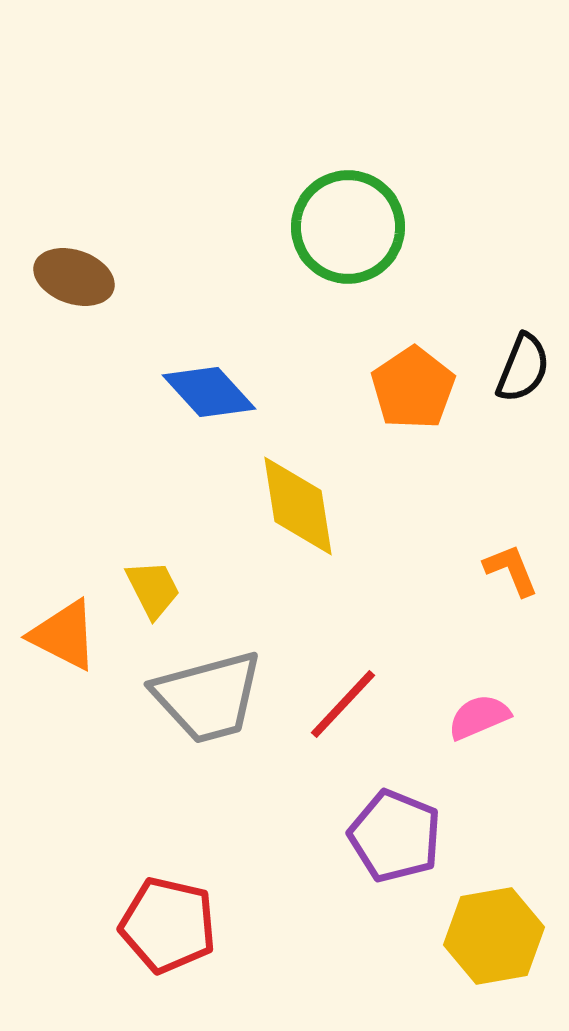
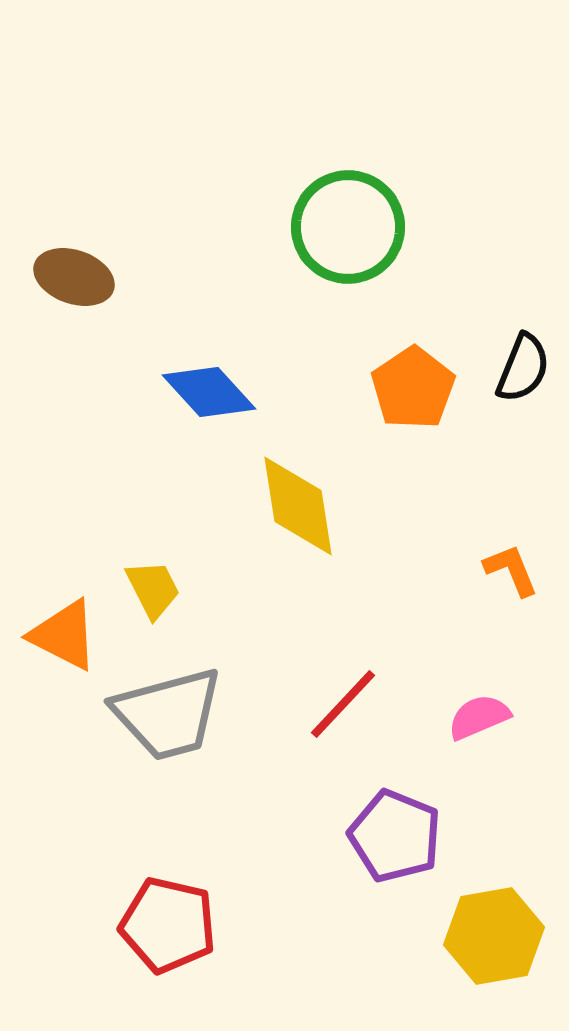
gray trapezoid: moved 40 px left, 17 px down
